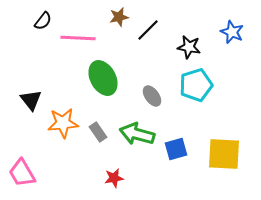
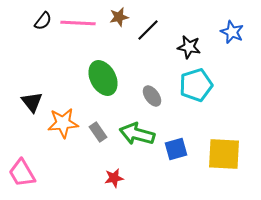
pink line: moved 15 px up
black triangle: moved 1 px right, 2 px down
